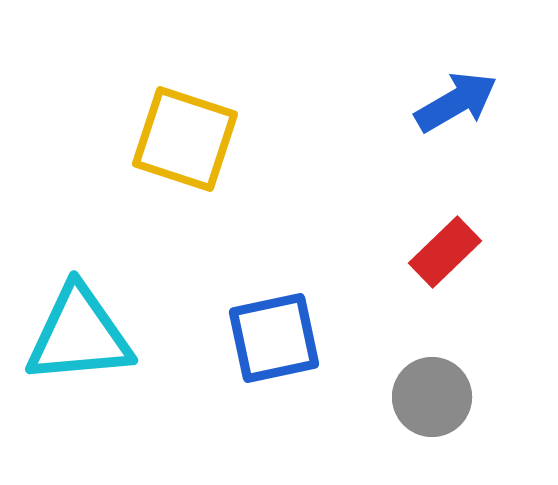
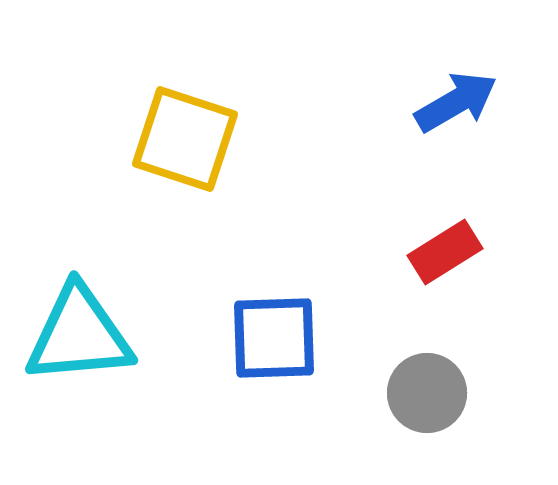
red rectangle: rotated 12 degrees clockwise
blue square: rotated 10 degrees clockwise
gray circle: moved 5 px left, 4 px up
